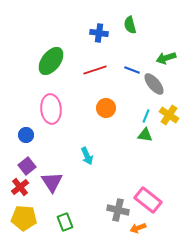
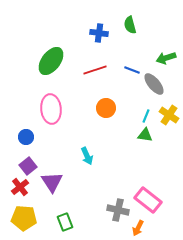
blue circle: moved 2 px down
purple square: moved 1 px right
orange arrow: rotated 42 degrees counterclockwise
